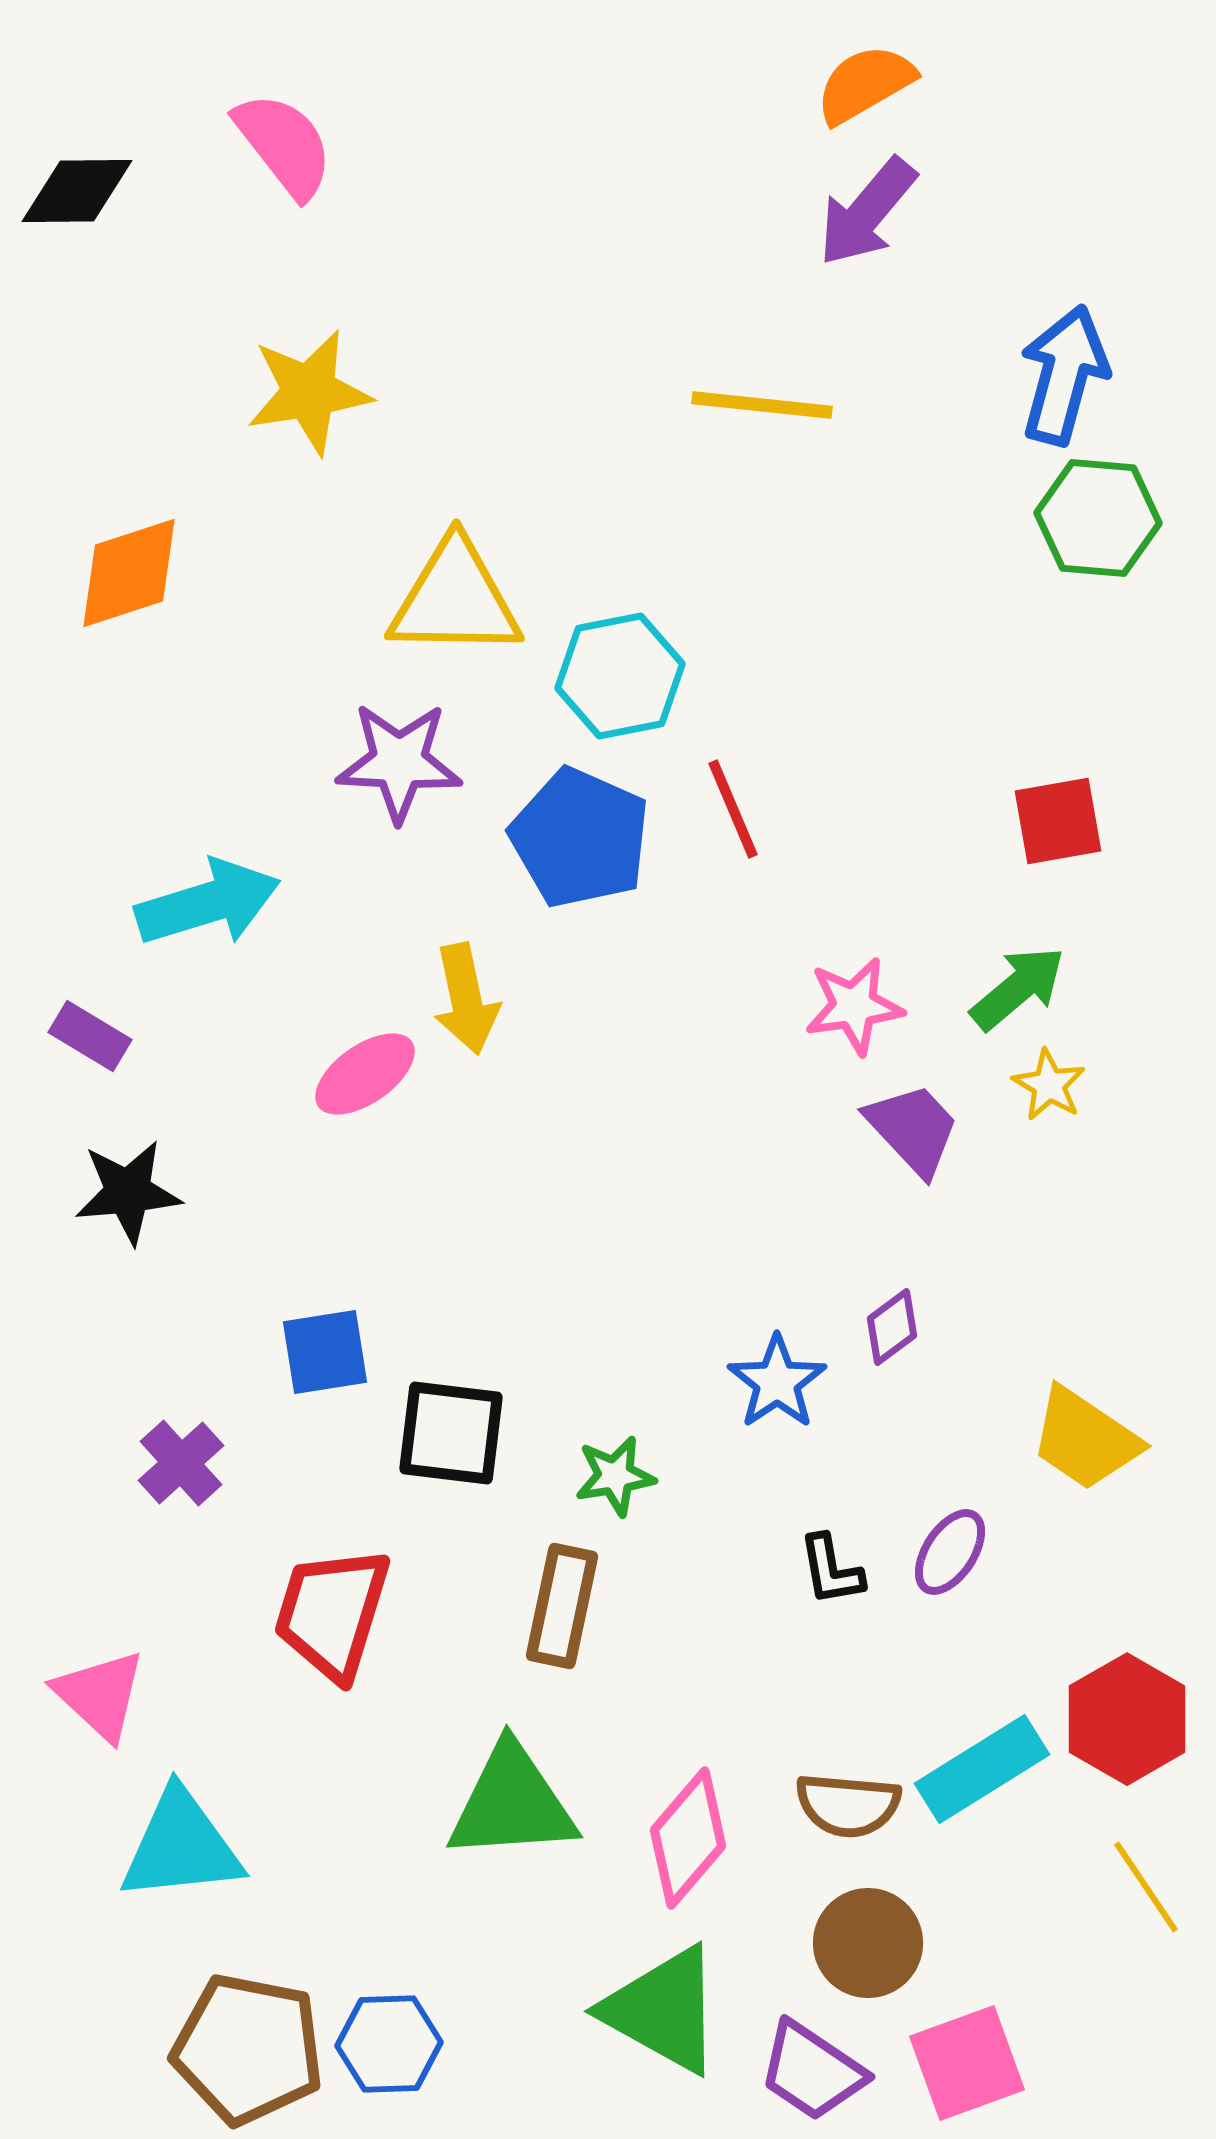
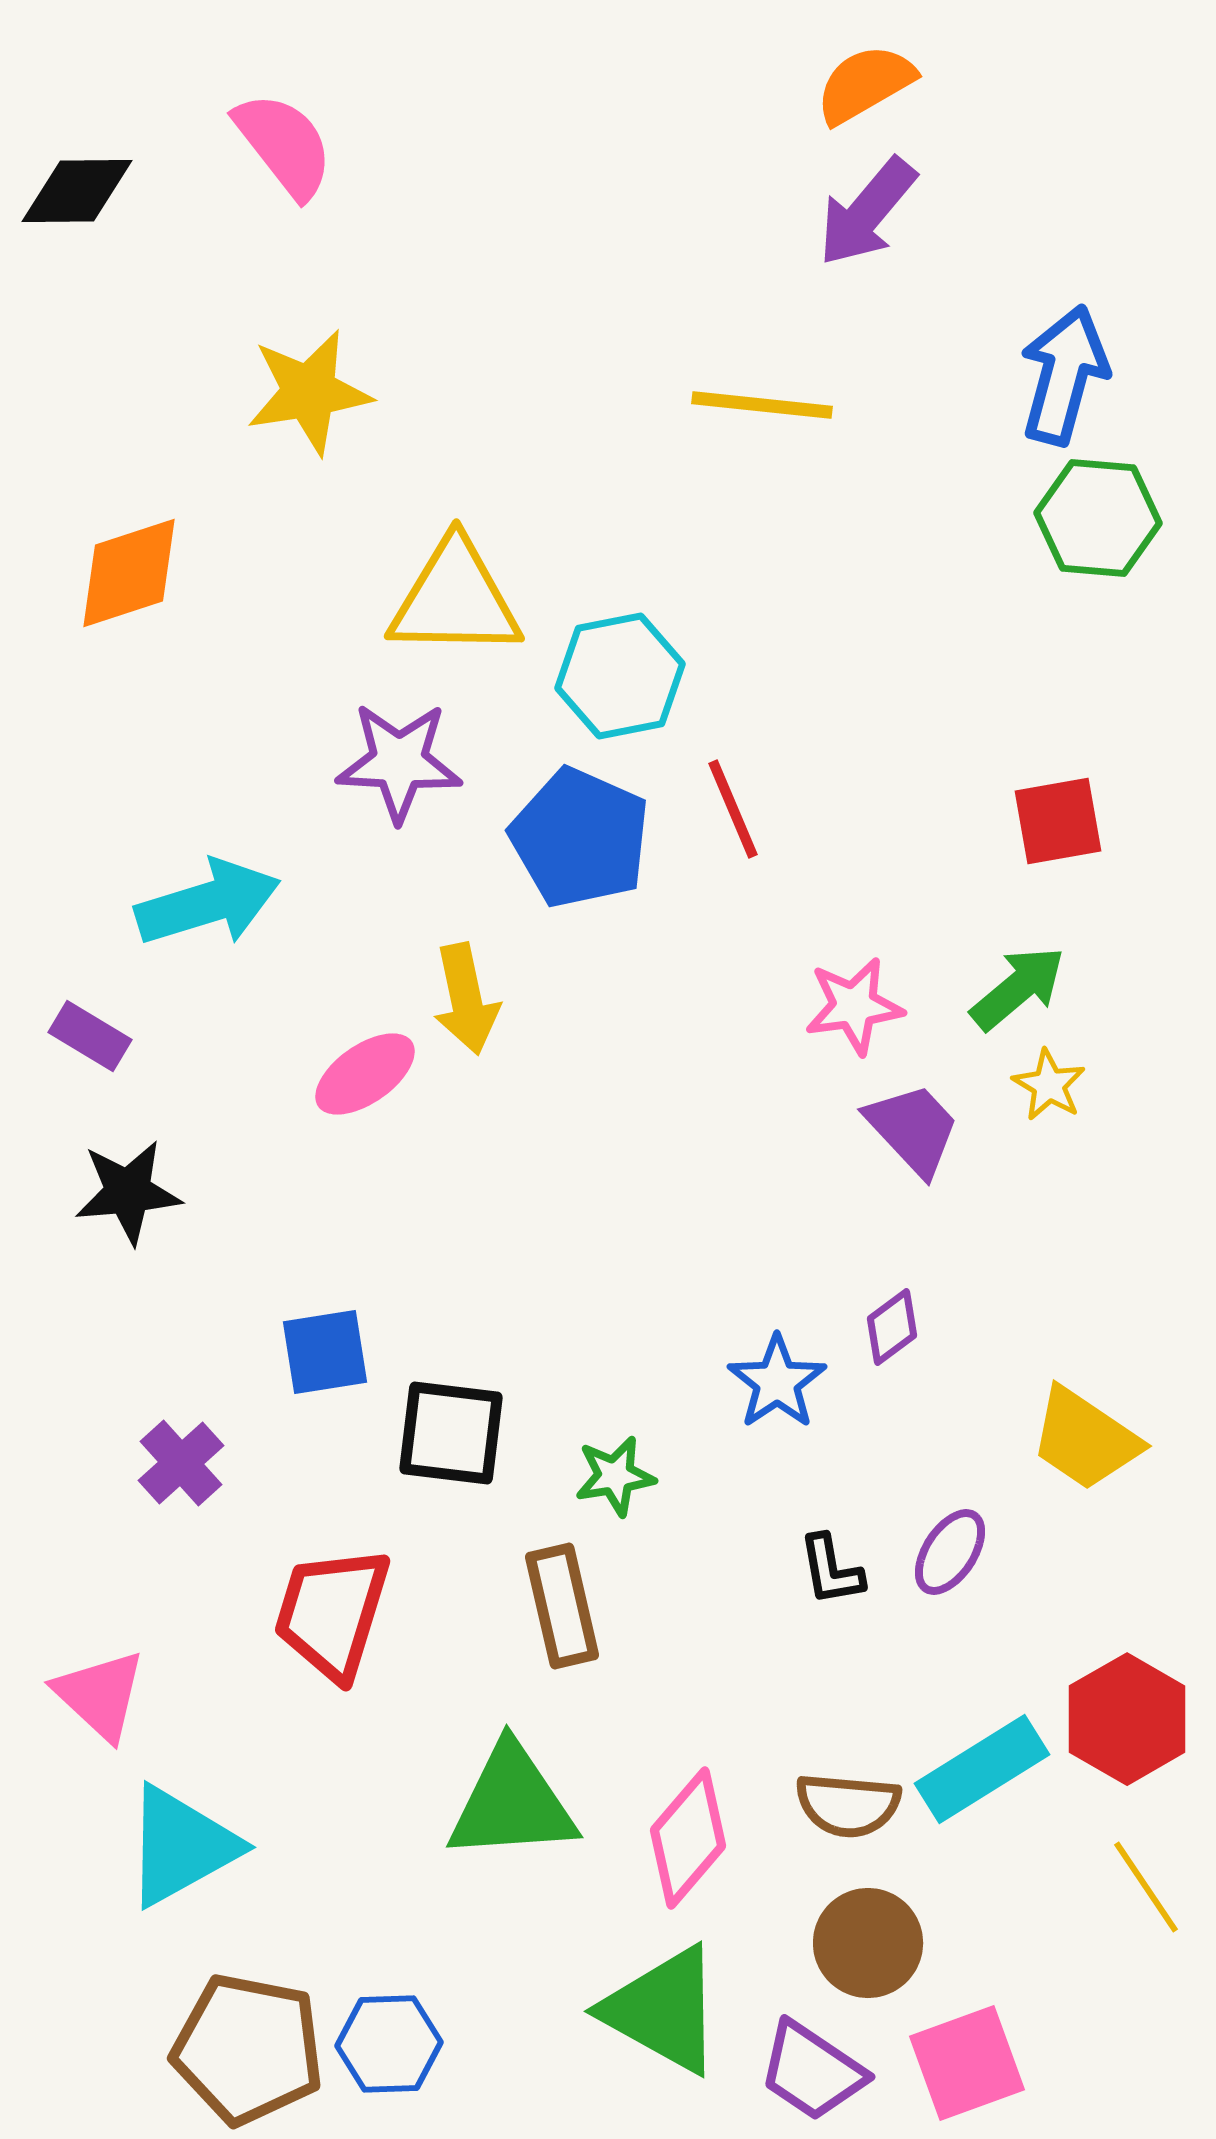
brown rectangle at (562, 1606): rotated 25 degrees counterclockwise
cyan triangle at (181, 1846): rotated 23 degrees counterclockwise
